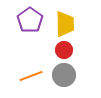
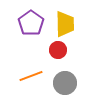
purple pentagon: moved 1 px right, 3 px down
red circle: moved 6 px left
gray circle: moved 1 px right, 8 px down
